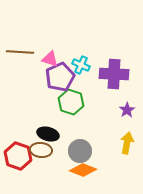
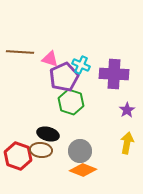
purple pentagon: moved 4 px right
